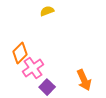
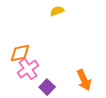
yellow semicircle: moved 10 px right
orange diamond: rotated 35 degrees clockwise
pink cross: moved 5 px left, 1 px down
